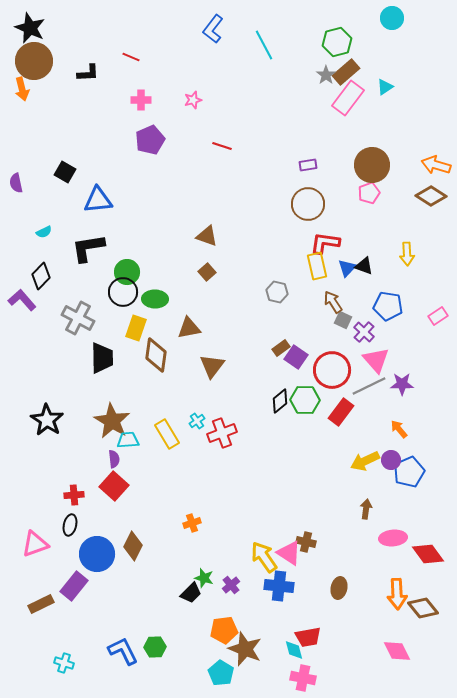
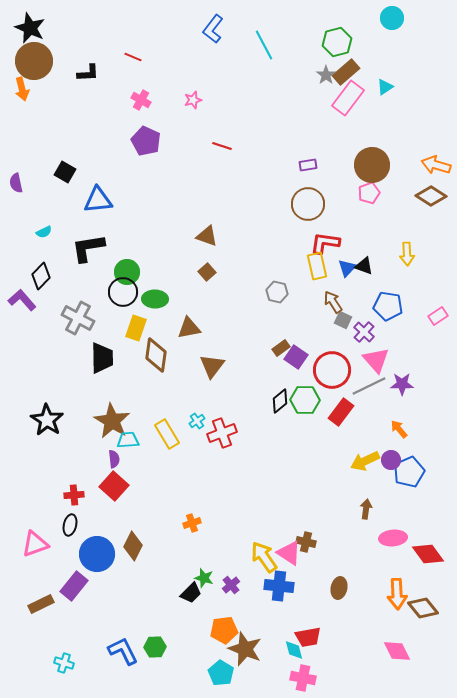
red line at (131, 57): moved 2 px right
pink cross at (141, 100): rotated 30 degrees clockwise
purple pentagon at (150, 140): moved 4 px left, 1 px down; rotated 24 degrees counterclockwise
